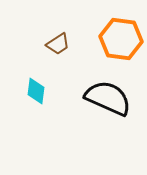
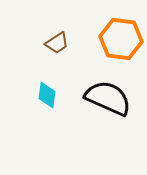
brown trapezoid: moved 1 px left, 1 px up
cyan diamond: moved 11 px right, 4 px down
